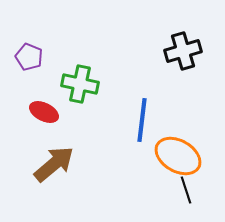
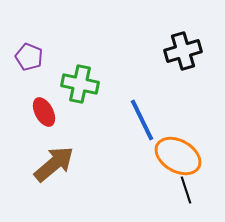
red ellipse: rotated 36 degrees clockwise
blue line: rotated 33 degrees counterclockwise
